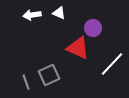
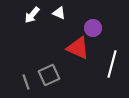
white arrow: rotated 42 degrees counterclockwise
white line: rotated 28 degrees counterclockwise
